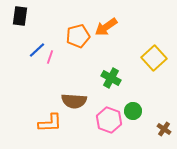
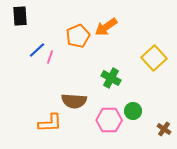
black rectangle: rotated 12 degrees counterclockwise
orange pentagon: rotated 10 degrees counterclockwise
pink hexagon: rotated 20 degrees counterclockwise
